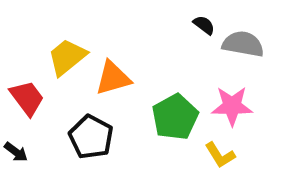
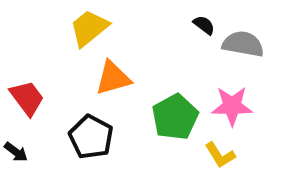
yellow trapezoid: moved 22 px right, 29 px up
